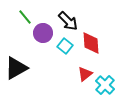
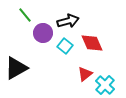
green line: moved 2 px up
black arrow: rotated 60 degrees counterclockwise
red diamond: moved 1 px right; rotated 20 degrees counterclockwise
